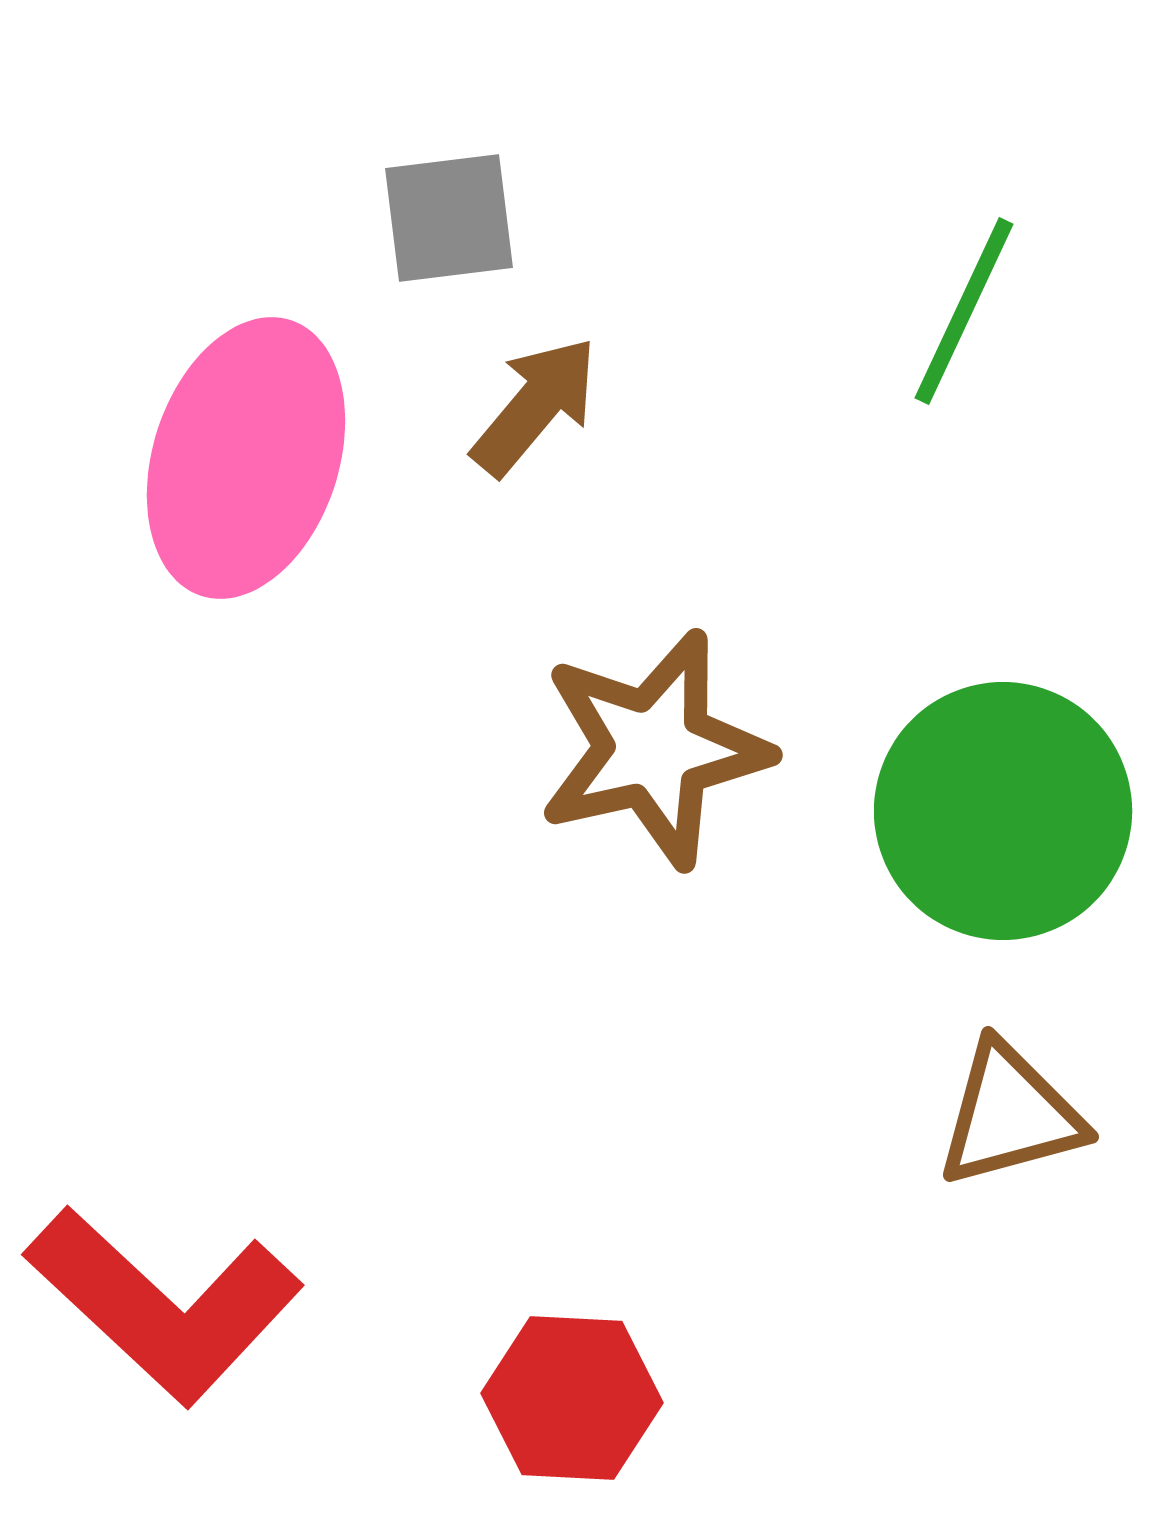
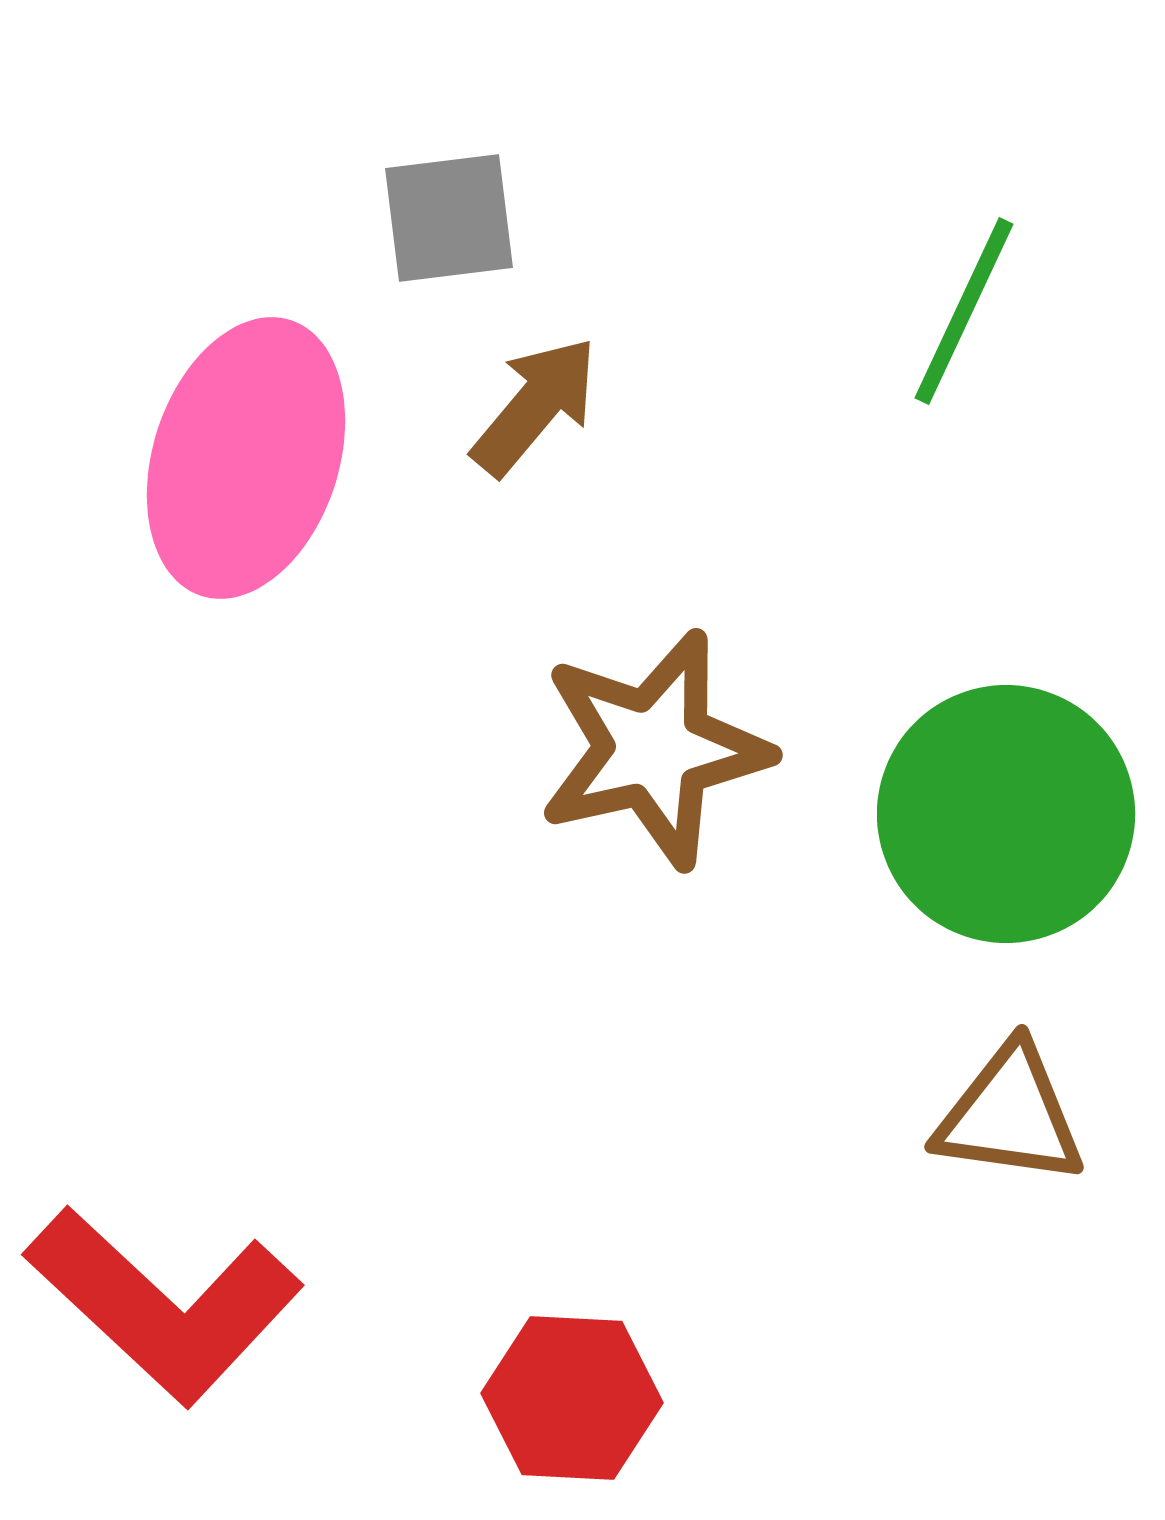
green circle: moved 3 px right, 3 px down
brown triangle: rotated 23 degrees clockwise
